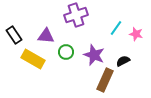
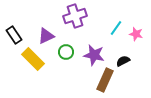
purple cross: moved 1 px left, 1 px down
purple triangle: rotated 30 degrees counterclockwise
purple star: rotated 10 degrees counterclockwise
yellow rectangle: rotated 15 degrees clockwise
